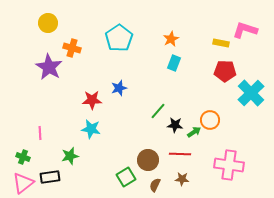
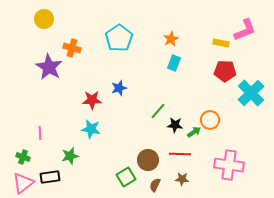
yellow circle: moved 4 px left, 4 px up
pink L-shape: rotated 140 degrees clockwise
